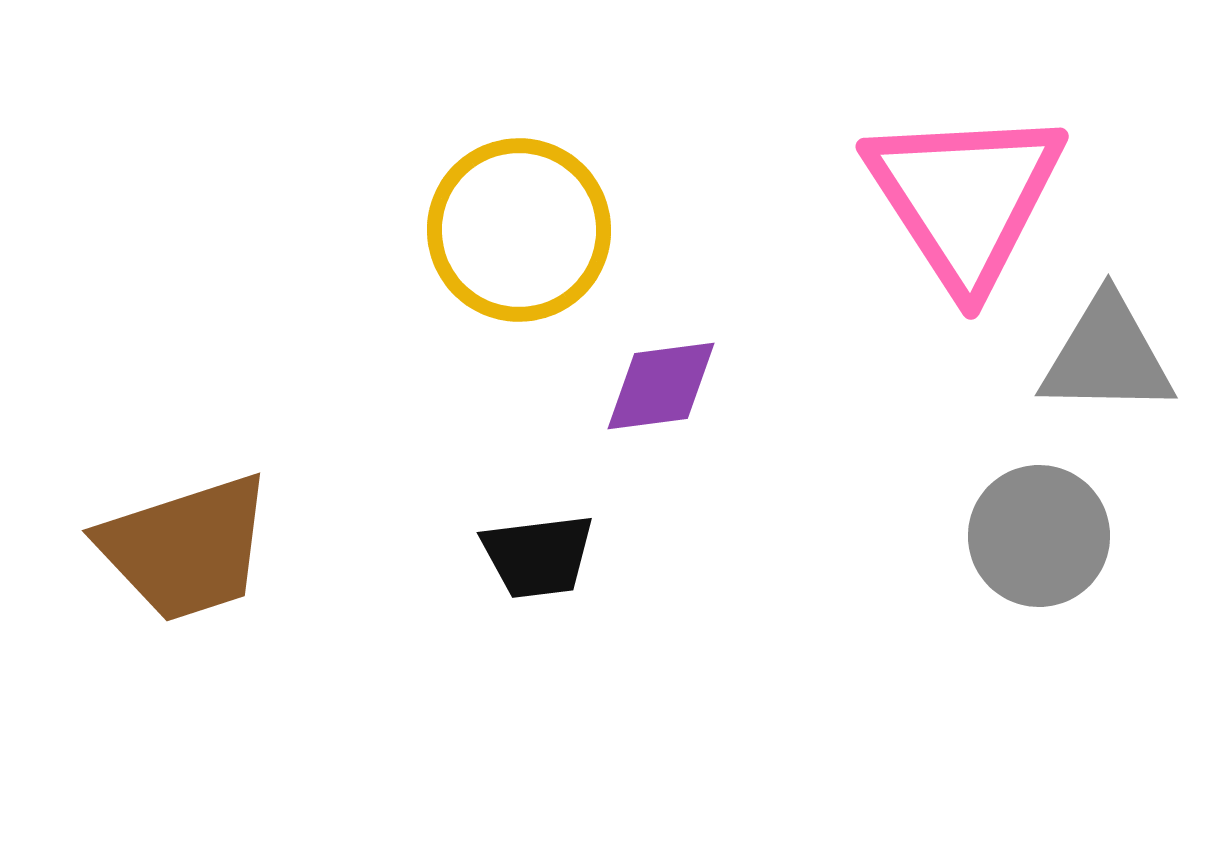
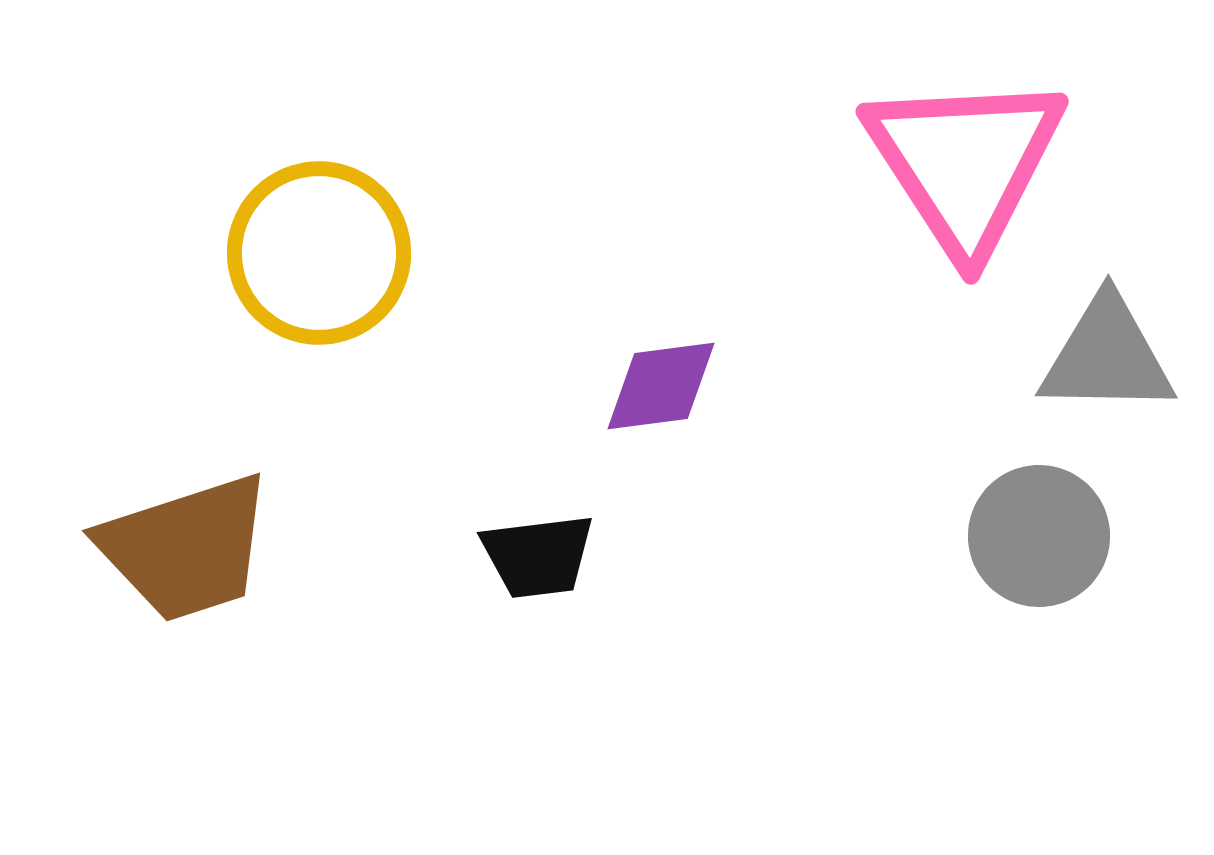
pink triangle: moved 35 px up
yellow circle: moved 200 px left, 23 px down
